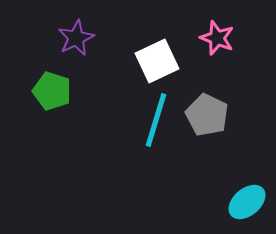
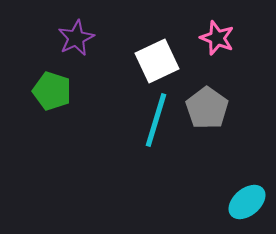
gray pentagon: moved 7 px up; rotated 9 degrees clockwise
